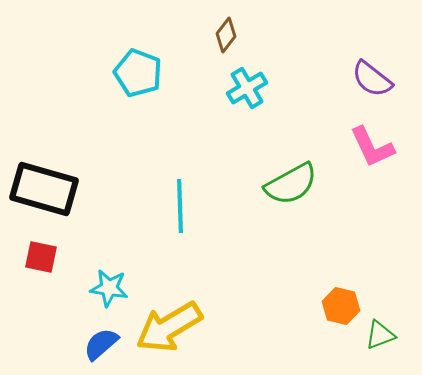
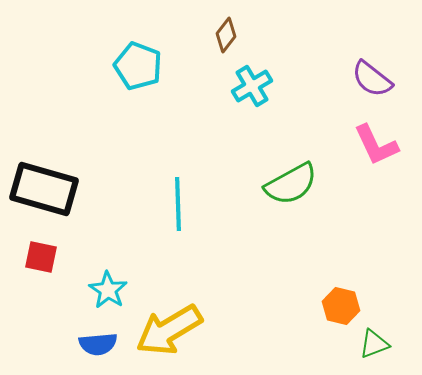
cyan pentagon: moved 7 px up
cyan cross: moved 5 px right, 2 px up
pink L-shape: moved 4 px right, 2 px up
cyan line: moved 2 px left, 2 px up
cyan star: moved 1 px left, 2 px down; rotated 24 degrees clockwise
yellow arrow: moved 3 px down
green triangle: moved 6 px left, 9 px down
blue semicircle: moved 3 px left; rotated 144 degrees counterclockwise
